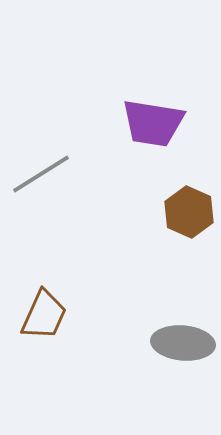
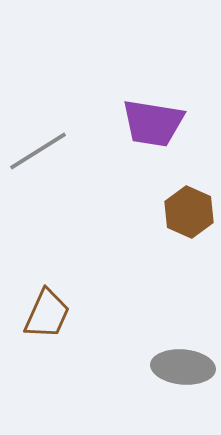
gray line: moved 3 px left, 23 px up
brown trapezoid: moved 3 px right, 1 px up
gray ellipse: moved 24 px down
